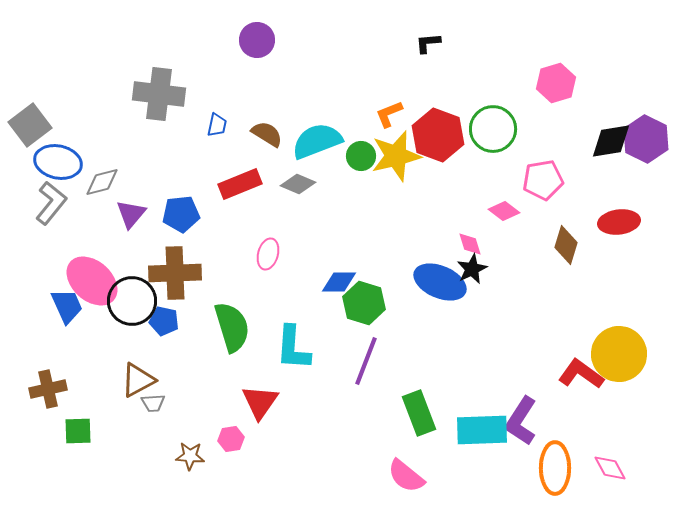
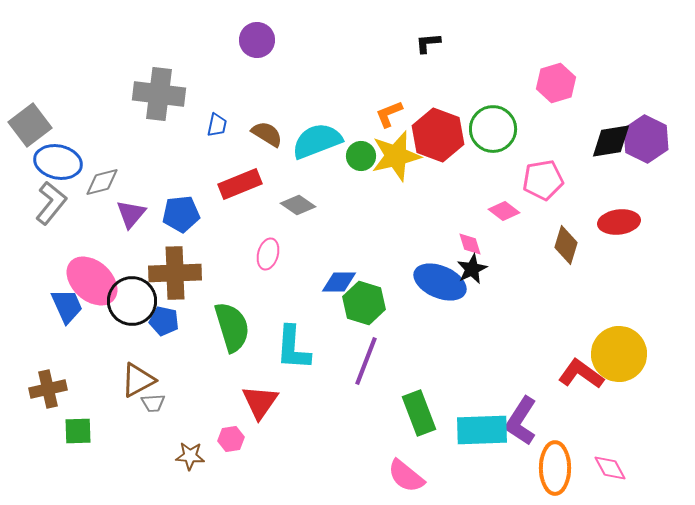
gray diamond at (298, 184): moved 21 px down; rotated 12 degrees clockwise
